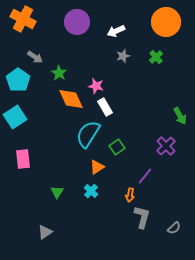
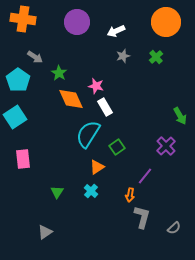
orange cross: rotated 20 degrees counterclockwise
